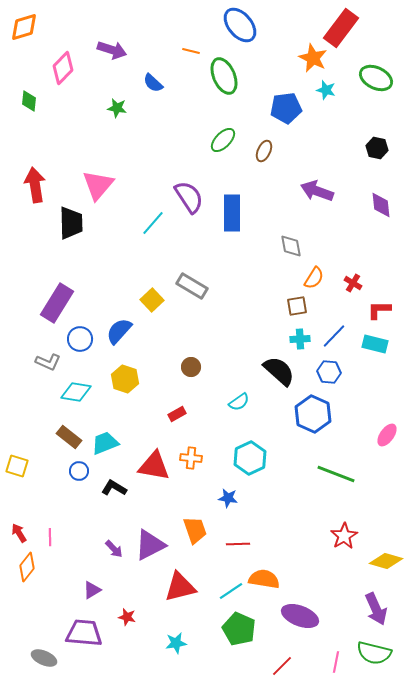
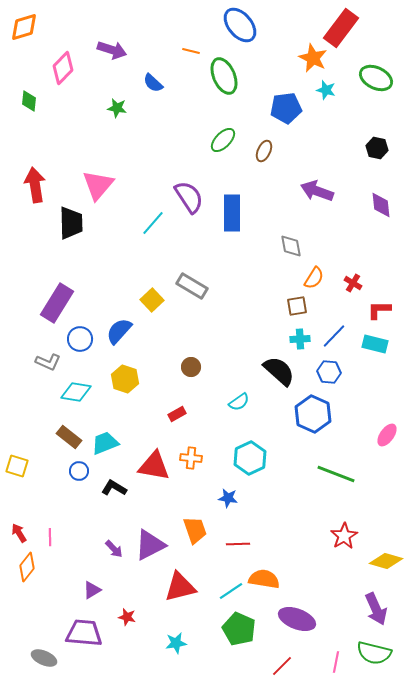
purple ellipse at (300, 616): moved 3 px left, 3 px down
